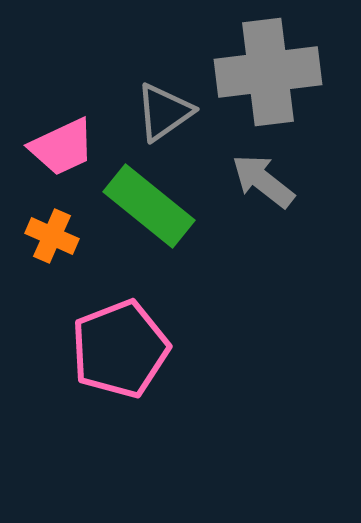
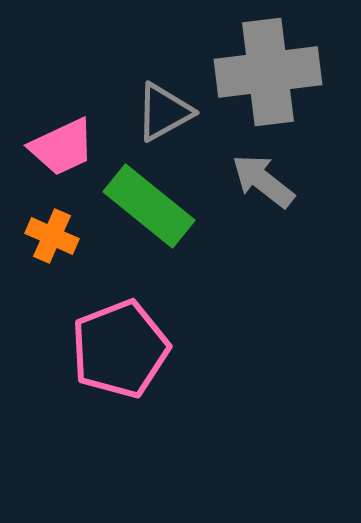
gray triangle: rotated 6 degrees clockwise
